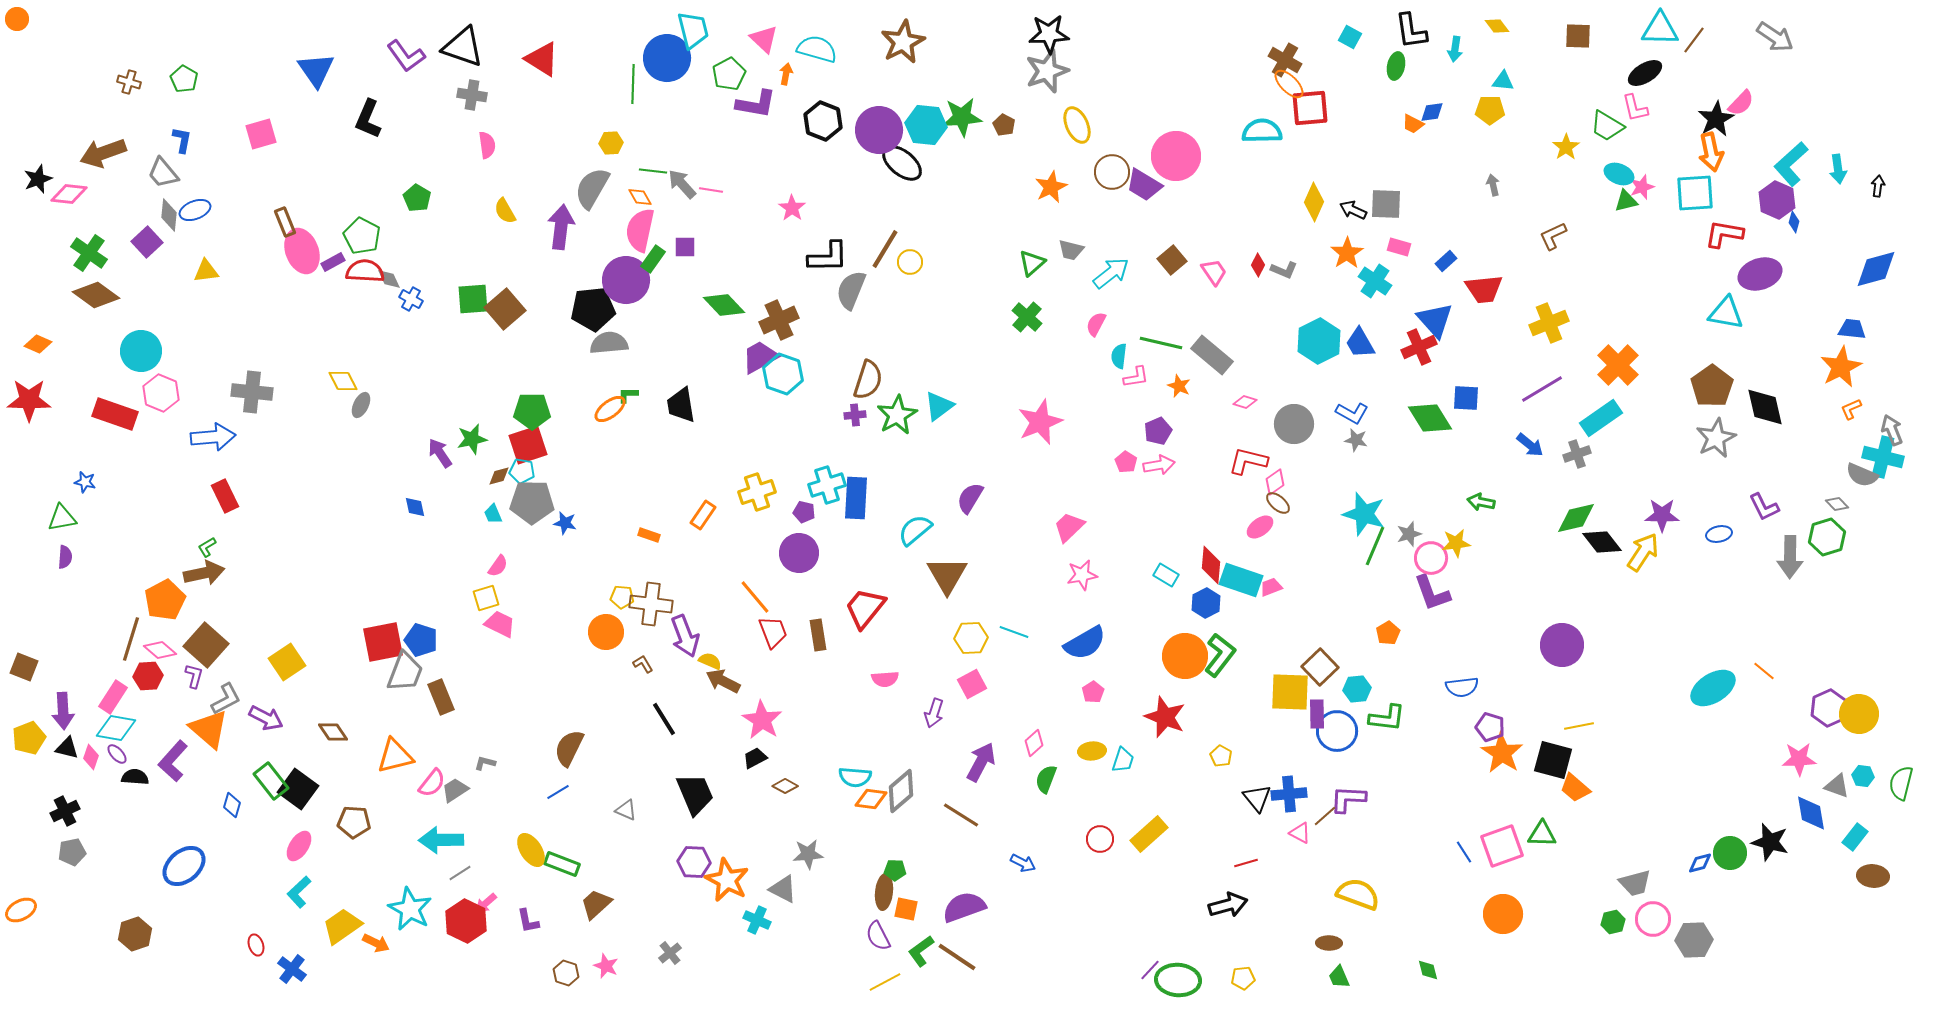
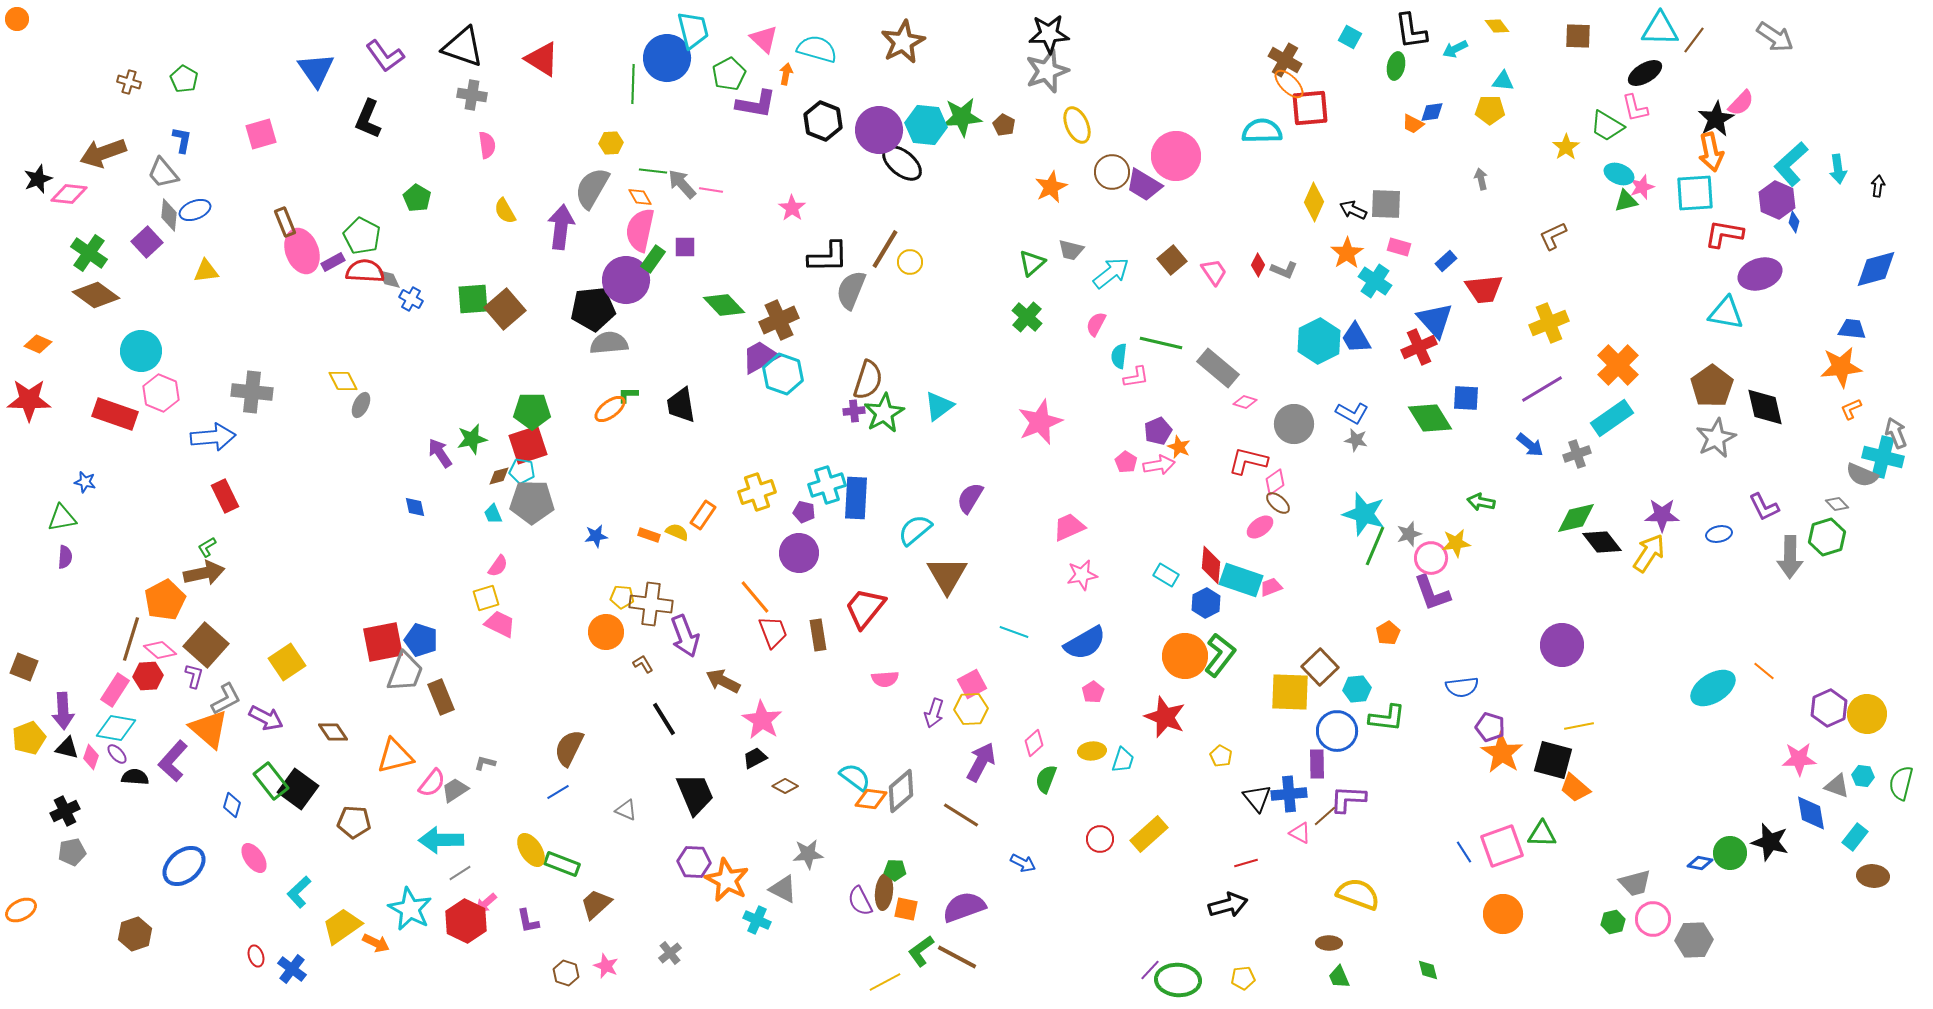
cyan arrow at (1455, 49): rotated 55 degrees clockwise
purple L-shape at (406, 56): moved 21 px left
gray arrow at (1493, 185): moved 12 px left, 6 px up
blue trapezoid at (1360, 343): moved 4 px left, 5 px up
gray rectangle at (1212, 355): moved 6 px right, 13 px down
orange star at (1841, 367): rotated 21 degrees clockwise
orange star at (1179, 386): moved 61 px down
purple cross at (855, 415): moved 1 px left, 4 px up
green star at (897, 415): moved 13 px left, 2 px up
cyan rectangle at (1601, 418): moved 11 px right
gray arrow at (1892, 430): moved 4 px right, 3 px down
blue star at (565, 523): moved 31 px right, 13 px down; rotated 20 degrees counterclockwise
pink trapezoid at (1069, 527): rotated 20 degrees clockwise
yellow arrow at (1643, 552): moved 6 px right, 1 px down
yellow hexagon at (971, 638): moved 71 px down
yellow semicircle at (710, 661): moved 33 px left, 129 px up
pink rectangle at (113, 697): moved 2 px right, 7 px up
purple rectangle at (1317, 714): moved 50 px down
yellow circle at (1859, 714): moved 8 px right
cyan semicircle at (855, 777): rotated 148 degrees counterclockwise
pink ellipse at (299, 846): moved 45 px left, 12 px down; rotated 68 degrees counterclockwise
blue diamond at (1700, 863): rotated 25 degrees clockwise
purple semicircle at (878, 936): moved 18 px left, 35 px up
red ellipse at (256, 945): moved 11 px down
brown line at (957, 957): rotated 6 degrees counterclockwise
